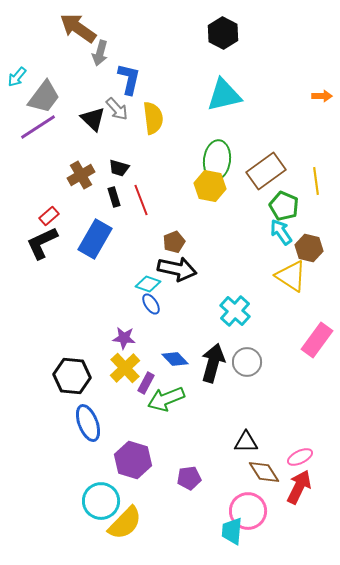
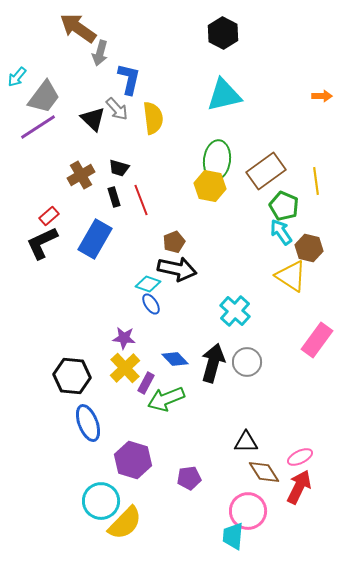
cyan trapezoid at (232, 531): moved 1 px right, 5 px down
